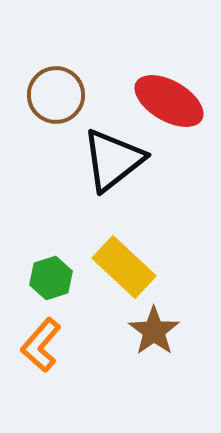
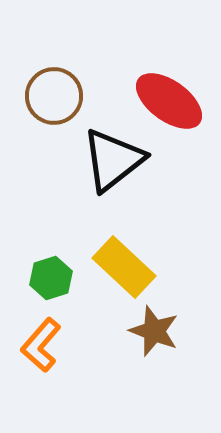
brown circle: moved 2 px left, 1 px down
red ellipse: rotated 6 degrees clockwise
brown star: rotated 15 degrees counterclockwise
